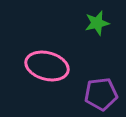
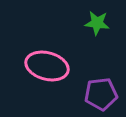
green star: rotated 20 degrees clockwise
